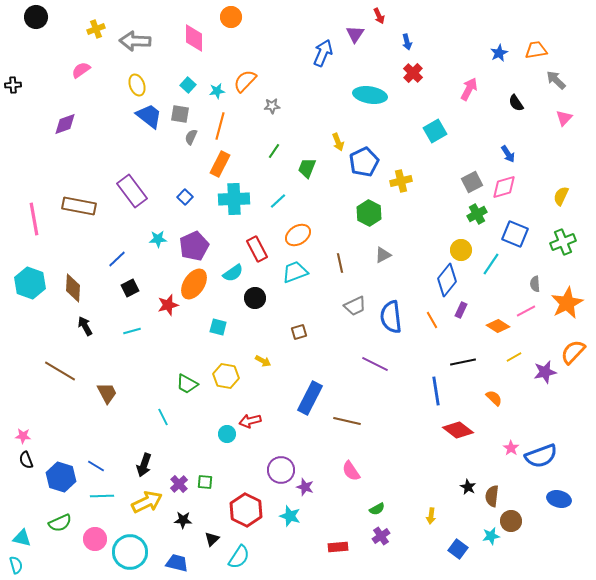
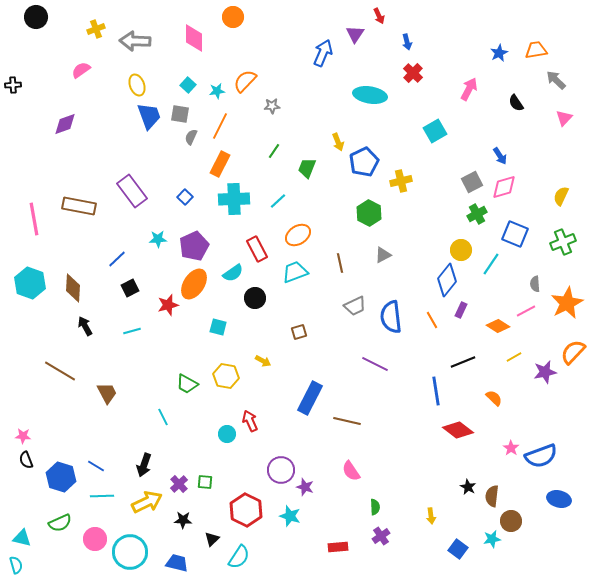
orange circle at (231, 17): moved 2 px right
blue trapezoid at (149, 116): rotated 32 degrees clockwise
orange line at (220, 126): rotated 12 degrees clockwise
blue arrow at (508, 154): moved 8 px left, 2 px down
black line at (463, 362): rotated 10 degrees counterclockwise
red arrow at (250, 421): rotated 80 degrees clockwise
green semicircle at (377, 509): moved 2 px left, 2 px up; rotated 63 degrees counterclockwise
yellow arrow at (431, 516): rotated 14 degrees counterclockwise
cyan star at (491, 536): moved 1 px right, 3 px down
